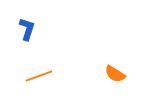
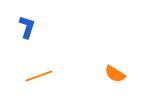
blue L-shape: moved 2 px up
